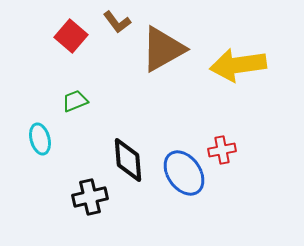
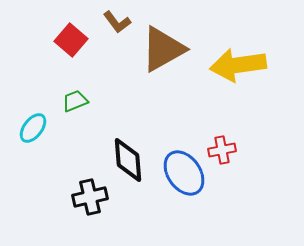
red square: moved 4 px down
cyan ellipse: moved 7 px left, 11 px up; rotated 52 degrees clockwise
